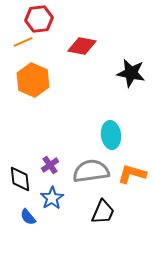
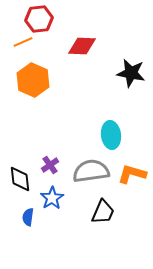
red diamond: rotated 8 degrees counterclockwise
blue semicircle: rotated 48 degrees clockwise
